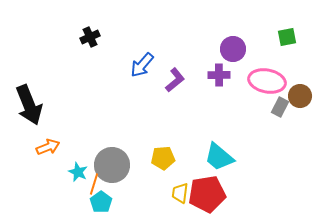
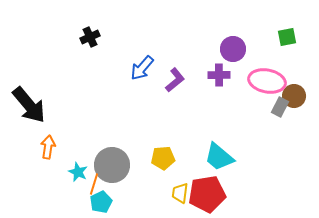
blue arrow: moved 3 px down
brown circle: moved 6 px left
black arrow: rotated 18 degrees counterclockwise
orange arrow: rotated 60 degrees counterclockwise
cyan pentagon: rotated 10 degrees clockwise
